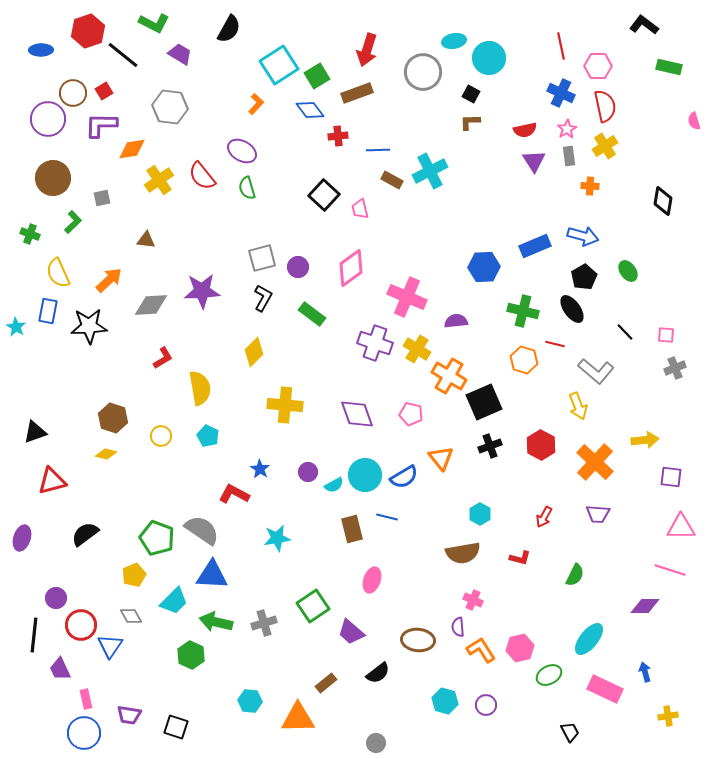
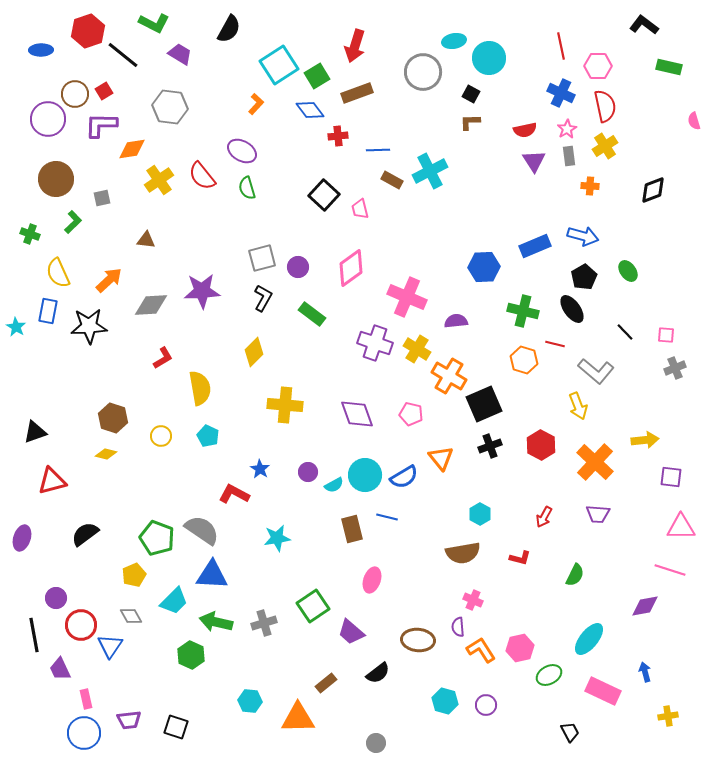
red arrow at (367, 50): moved 12 px left, 4 px up
brown circle at (73, 93): moved 2 px right, 1 px down
brown circle at (53, 178): moved 3 px right, 1 px down
black diamond at (663, 201): moved 10 px left, 11 px up; rotated 60 degrees clockwise
black square at (484, 402): moved 2 px down
purple diamond at (645, 606): rotated 12 degrees counterclockwise
black line at (34, 635): rotated 16 degrees counterclockwise
pink rectangle at (605, 689): moved 2 px left, 2 px down
purple trapezoid at (129, 715): moved 5 px down; rotated 15 degrees counterclockwise
